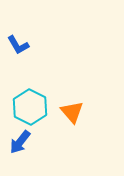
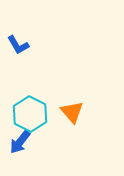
cyan hexagon: moved 7 px down
